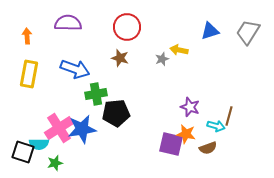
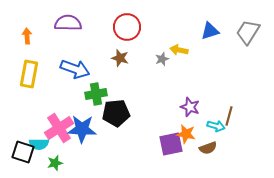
blue star: rotated 12 degrees clockwise
purple square: rotated 25 degrees counterclockwise
